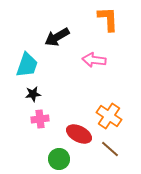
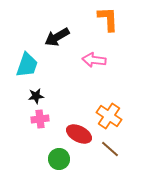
black star: moved 3 px right, 2 px down
